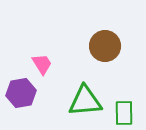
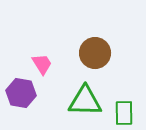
brown circle: moved 10 px left, 7 px down
purple hexagon: rotated 20 degrees clockwise
green triangle: rotated 6 degrees clockwise
